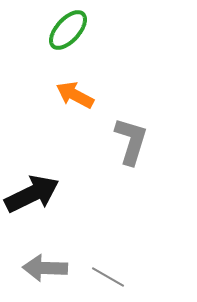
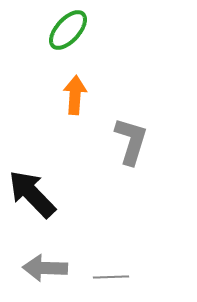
orange arrow: rotated 66 degrees clockwise
black arrow: rotated 108 degrees counterclockwise
gray line: moved 3 px right; rotated 32 degrees counterclockwise
